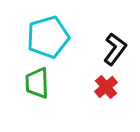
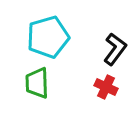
red cross: rotated 25 degrees counterclockwise
